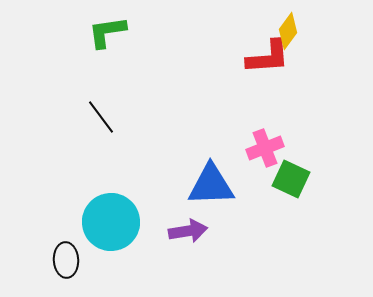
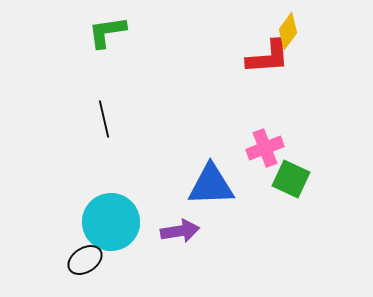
black line: moved 3 px right, 2 px down; rotated 24 degrees clockwise
purple arrow: moved 8 px left
black ellipse: moved 19 px right; rotated 60 degrees clockwise
